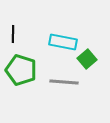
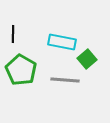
cyan rectangle: moved 1 px left
green pentagon: rotated 12 degrees clockwise
gray line: moved 1 px right, 2 px up
